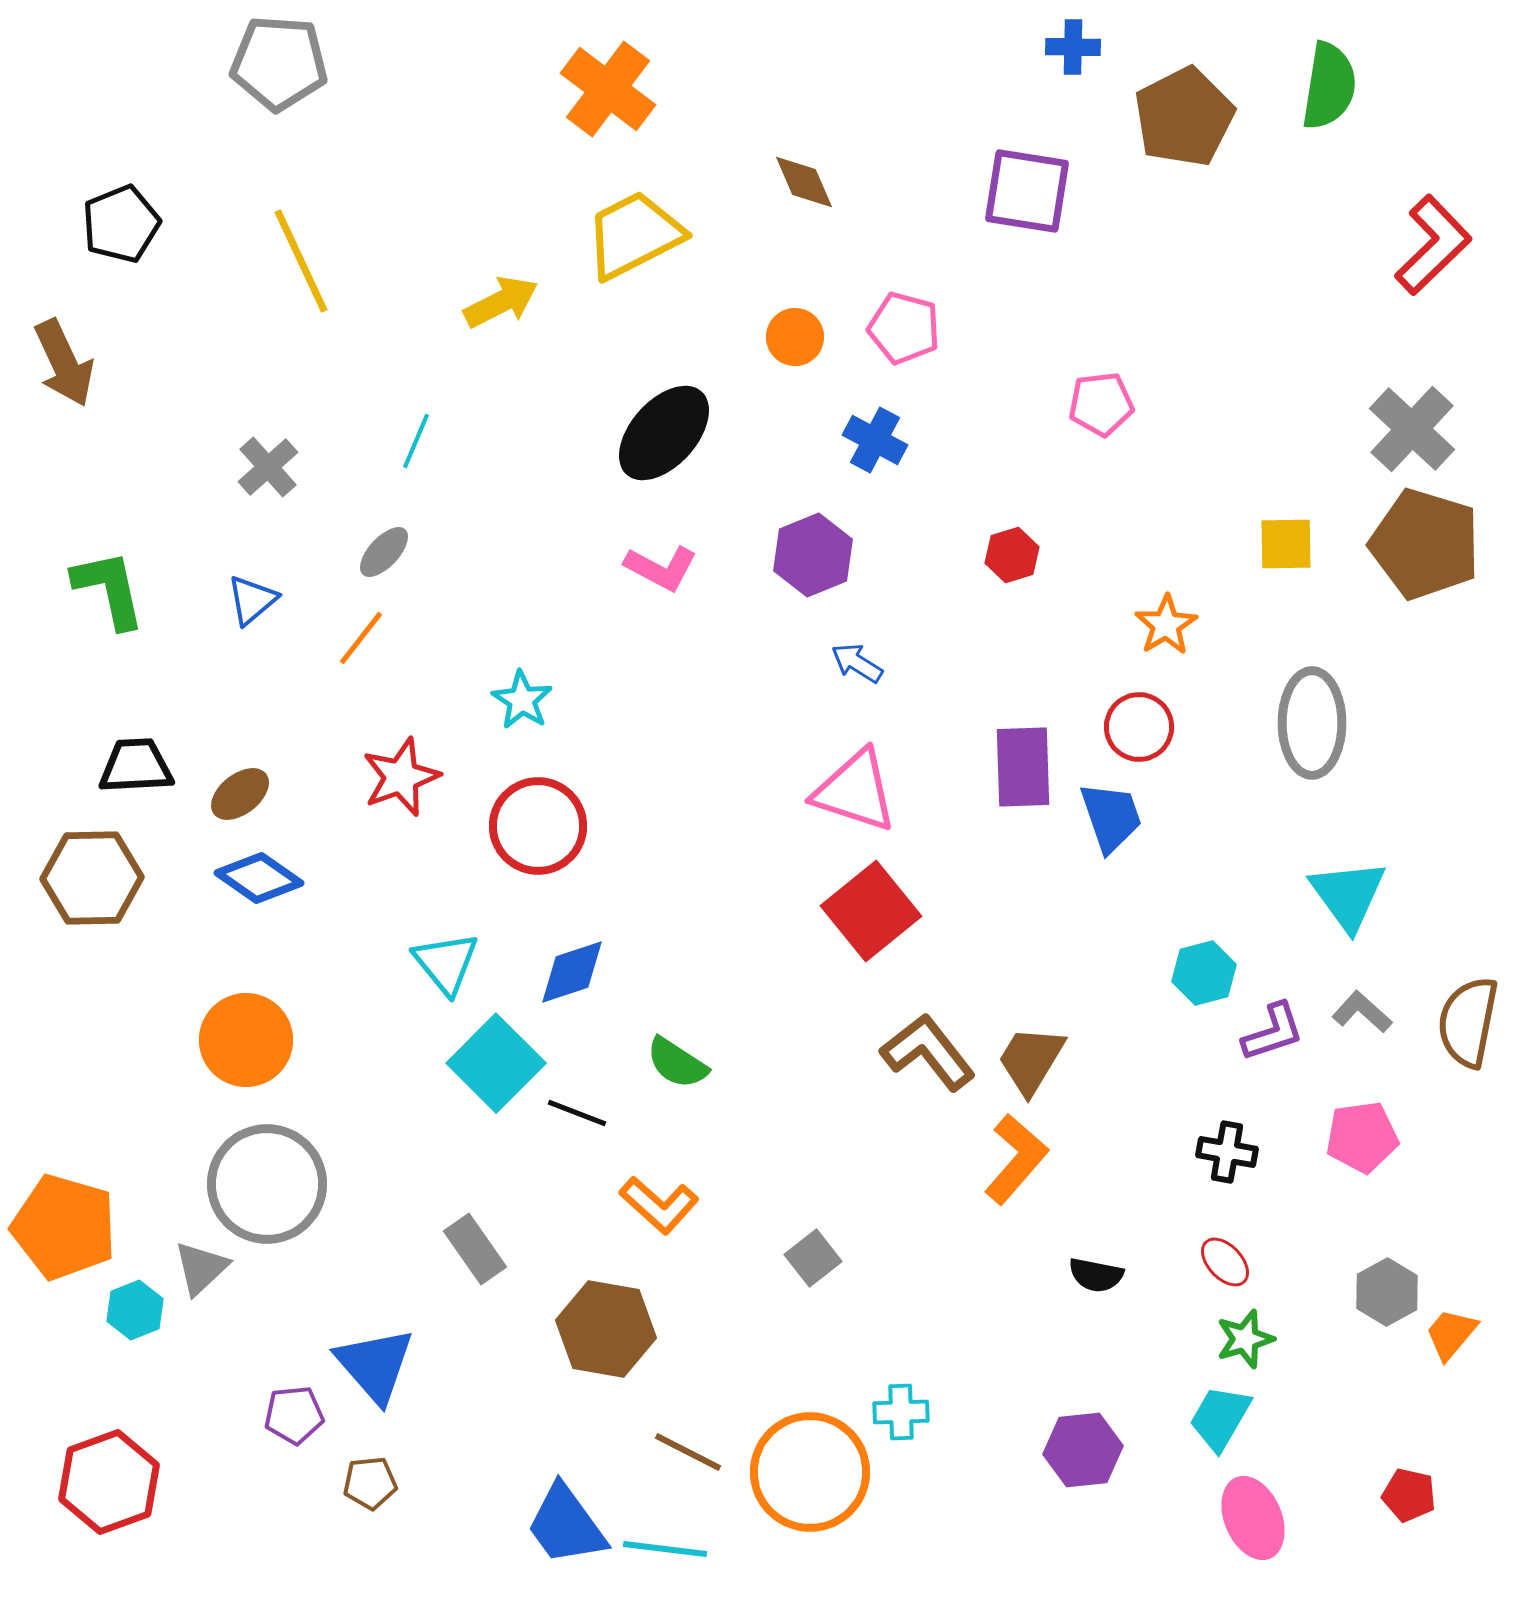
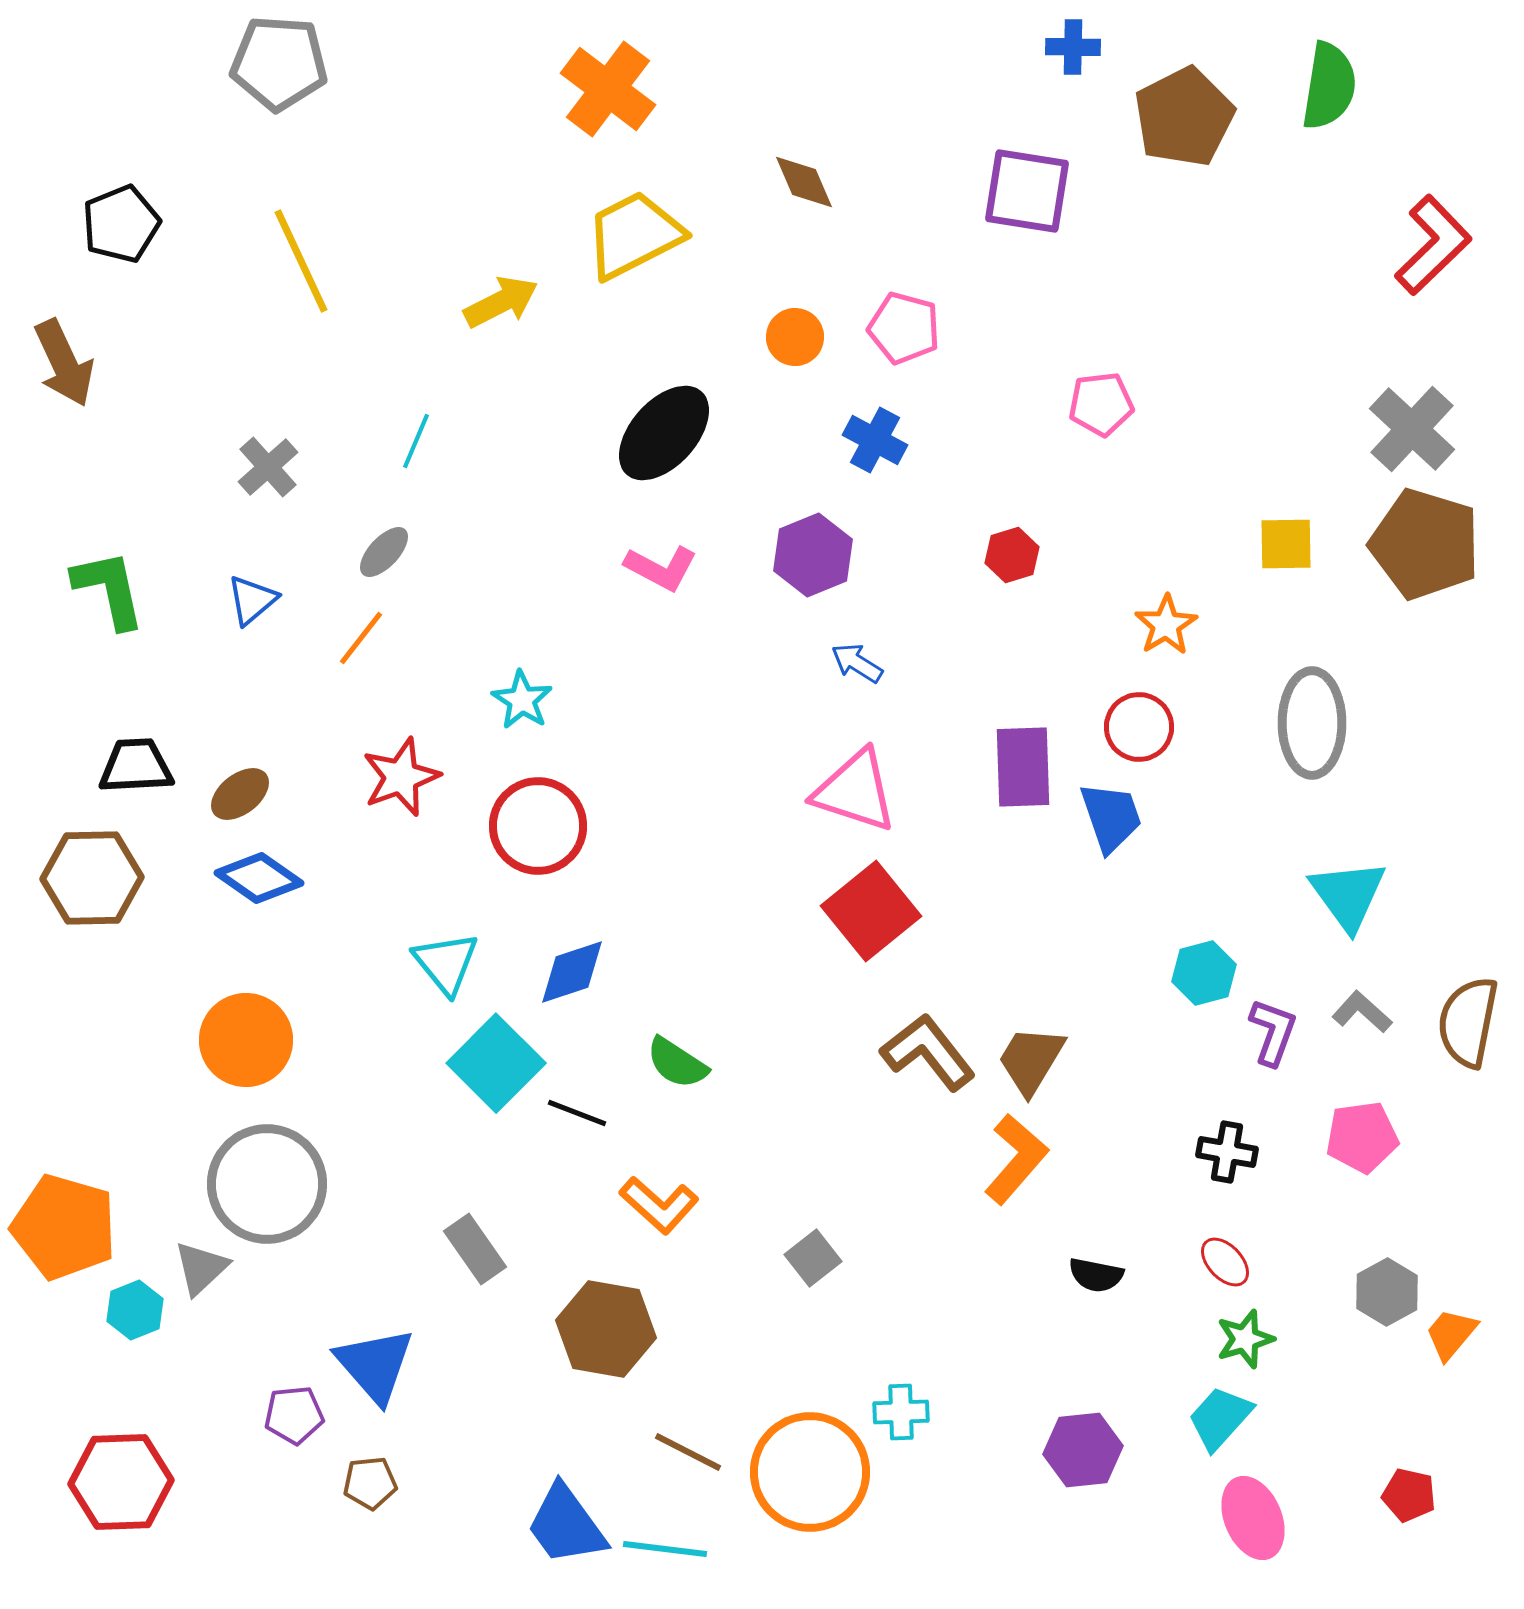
purple L-shape at (1273, 1032): rotated 52 degrees counterclockwise
cyan trapezoid at (1220, 1418): rotated 12 degrees clockwise
red hexagon at (109, 1482): moved 12 px right; rotated 18 degrees clockwise
